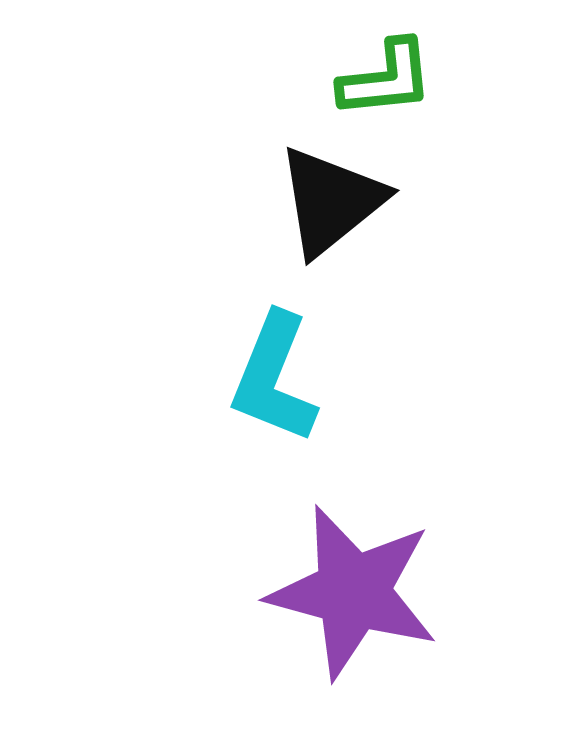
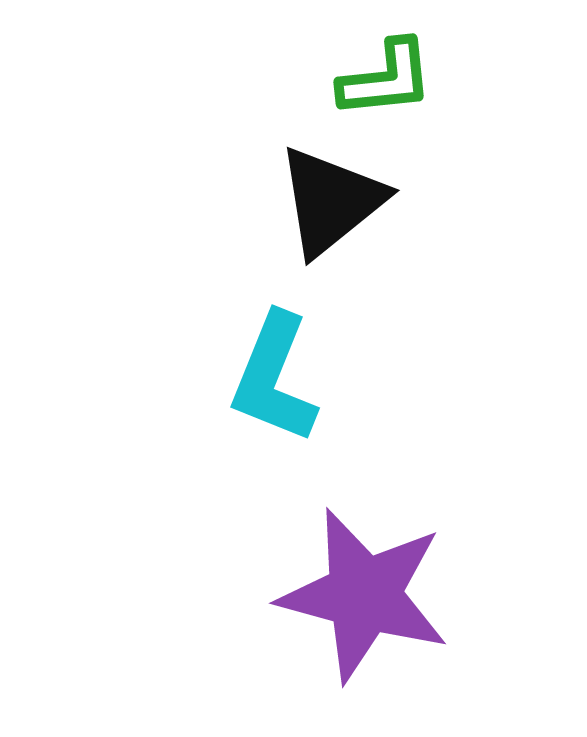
purple star: moved 11 px right, 3 px down
